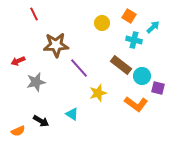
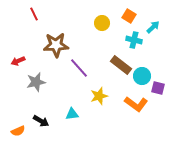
yellow star: moved 1 px right, 3 px down
cyan triangle: rotated 40 degrees counterclockwise
